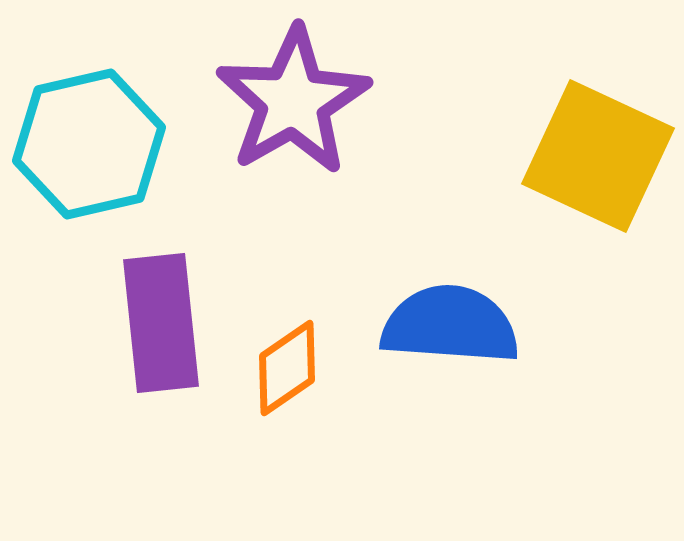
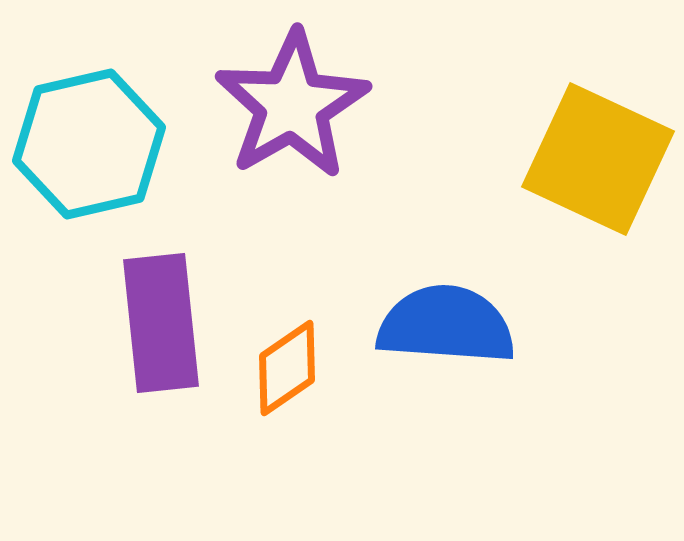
purple star: moved 1 px left, 4 px down
yellow square: moved 3 px down
blue semicircle: moved 4 px left
